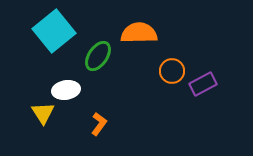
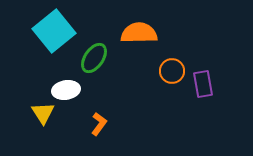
green ellipse: moved 4 px left, 2 px down
purple rectangle: rotated 72 degrees counterclockwise
